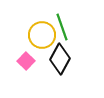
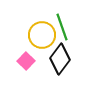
black diamond: rotated 8 degrees clockwise
